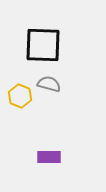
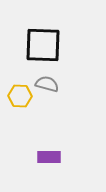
gray semicircle: moved 2 px left
yellow hexagon: rotated 20 degrees counterclockwise
